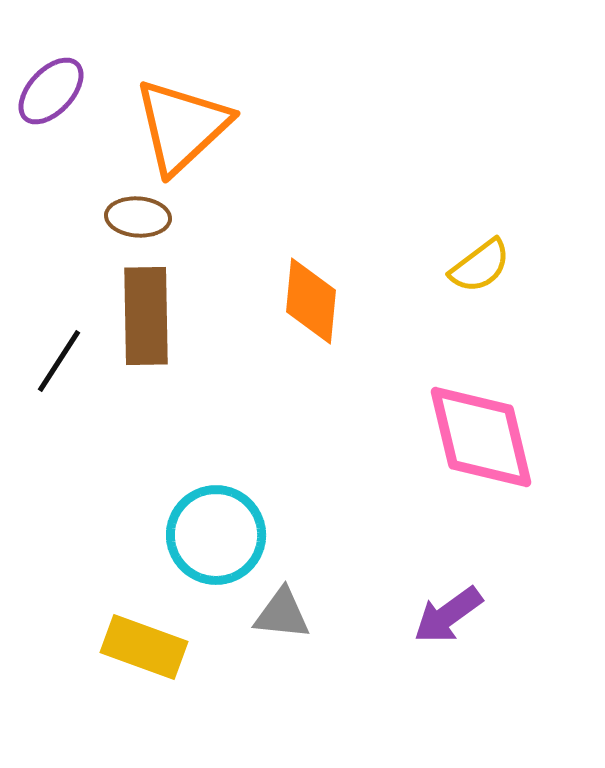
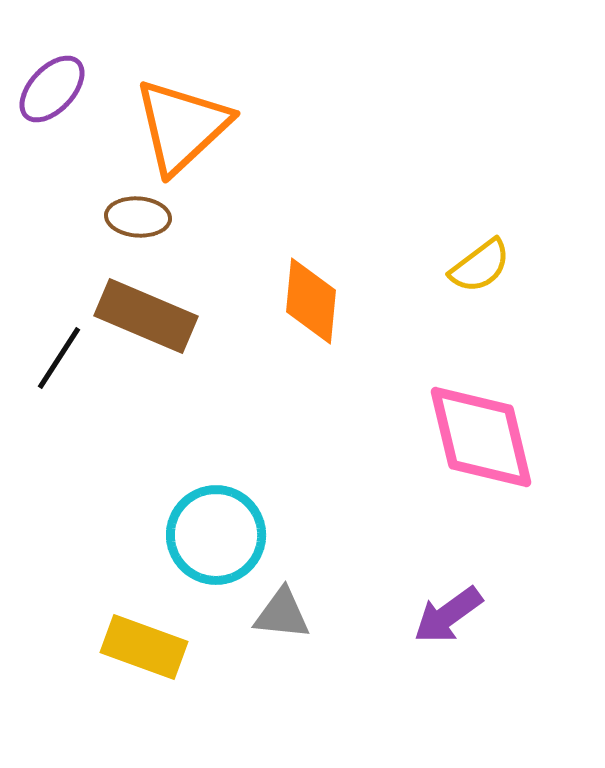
purple ellipse: moved 1 px right, 2 px up
brown rectangle: rotated 66 degrees counterclockwise
black line: moved 3 px up
